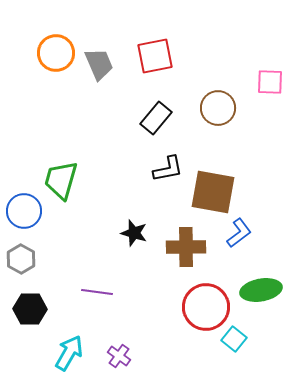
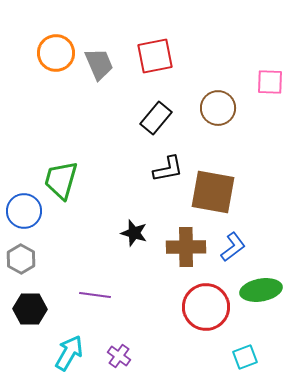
blue L-shape: moved 6 px left, 14 px down
purple line: moved 2 px left, 3 px down
cyan square: moved 11 px right, 18 px down; rotated 30 degrees clockwise
